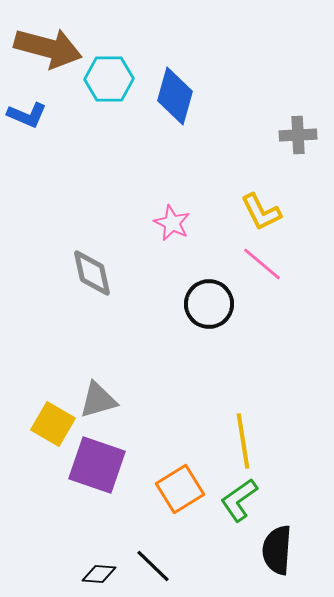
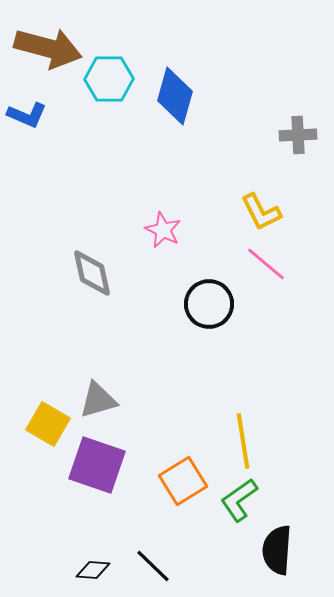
pink star: moved 9 px left, 7 px down
pink line: moved 4 px right
yellow square: moved 5 px left
orange square: moved 3 px right, 8 px up
black diamond: moved 6 px left, 4 px up
